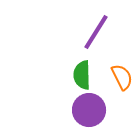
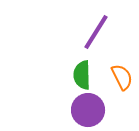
purple circle: moved 1 px left
